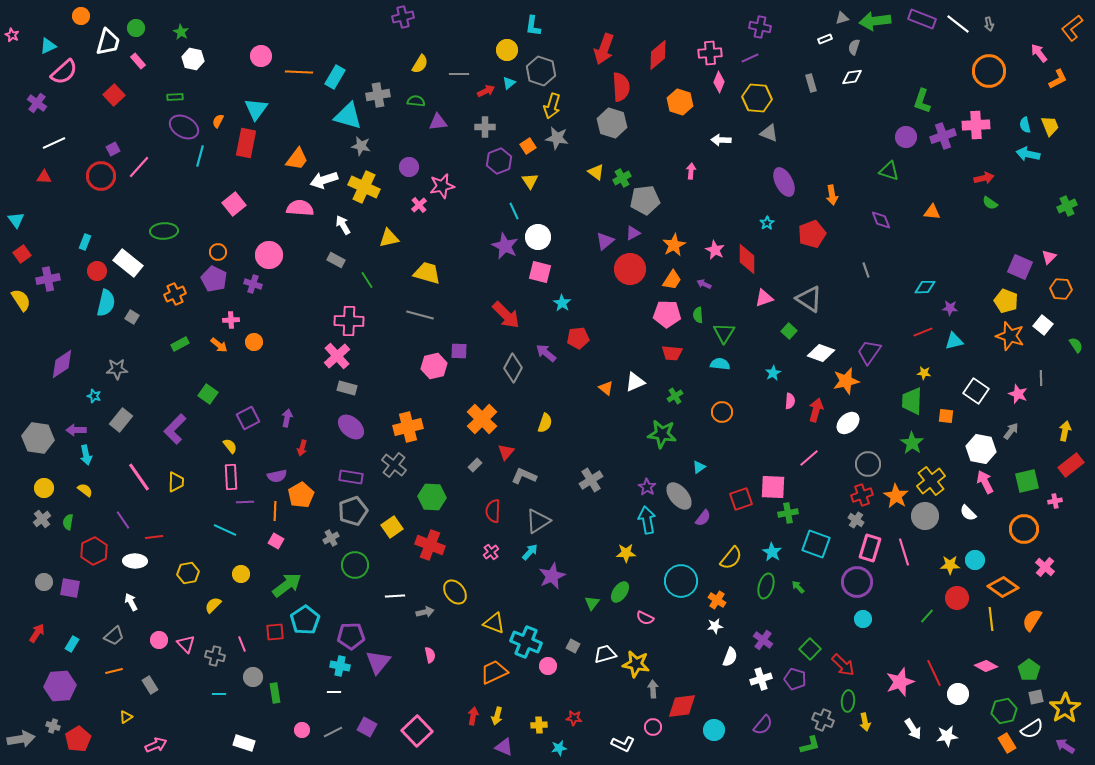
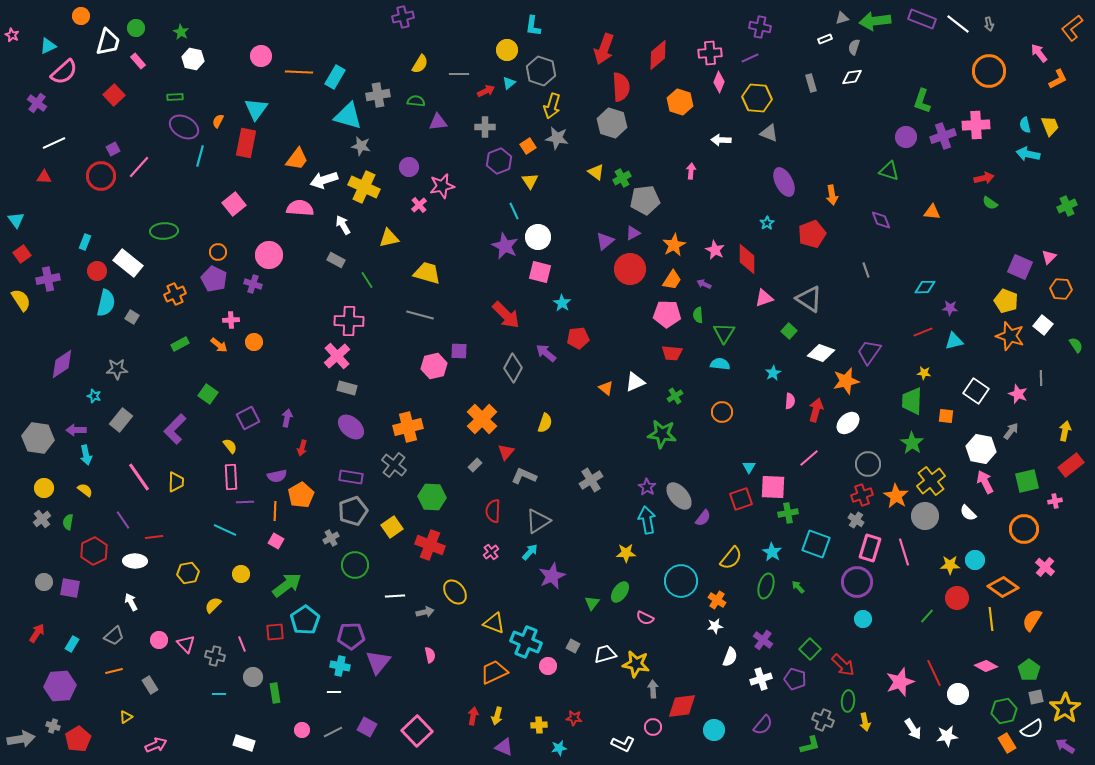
cyan triangle at (699, 467): moved 50 px right; rotated 24 degrees counterclockwise
